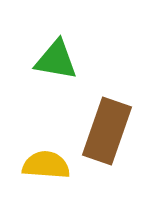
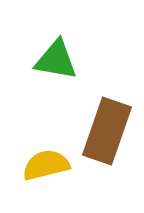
yellow semicircle: rotated 18 degrees counterclockwise
